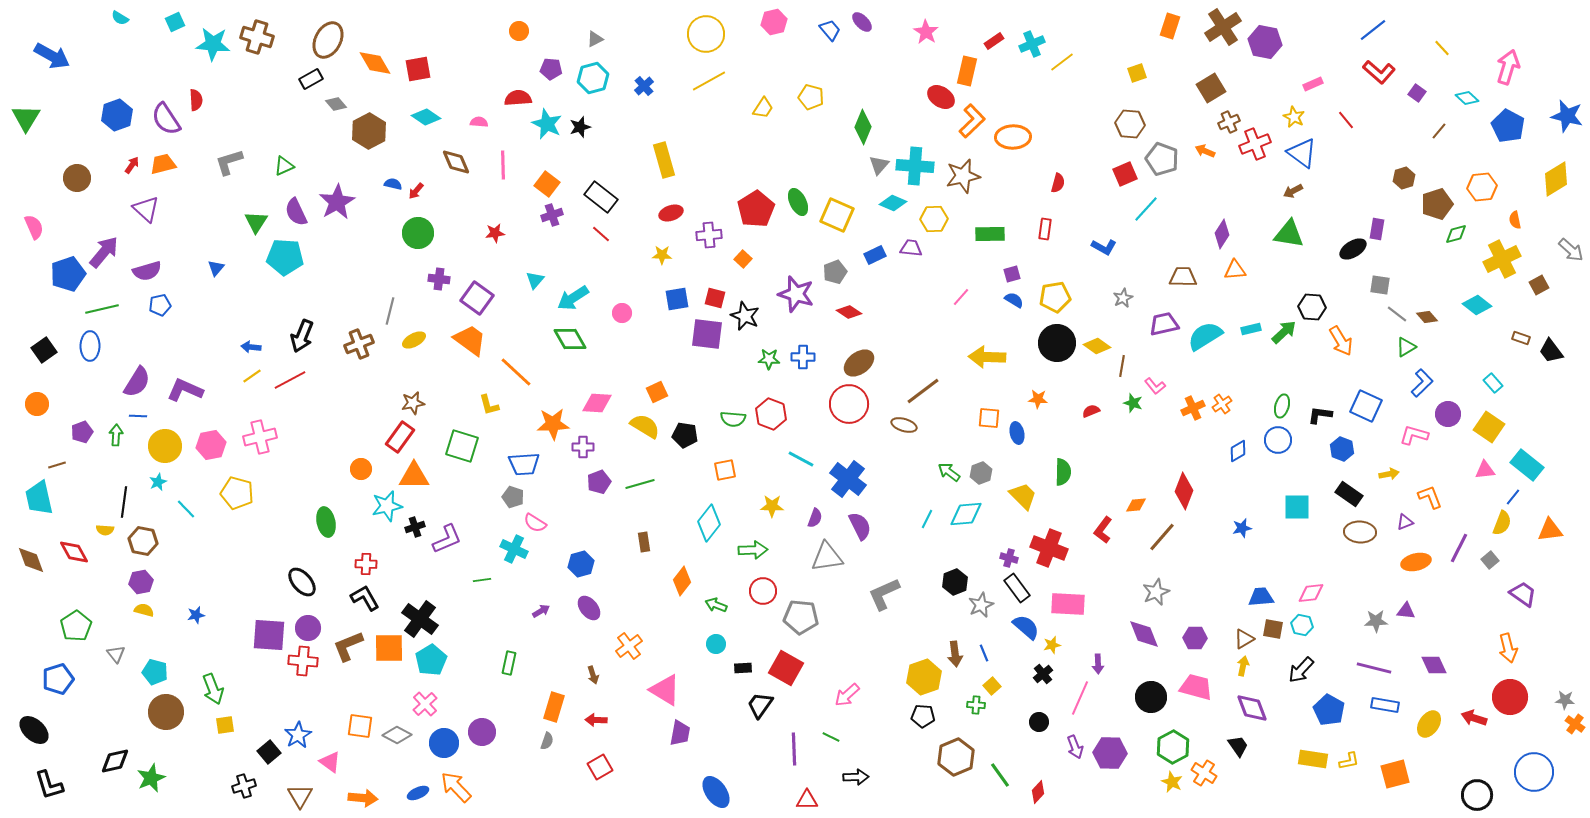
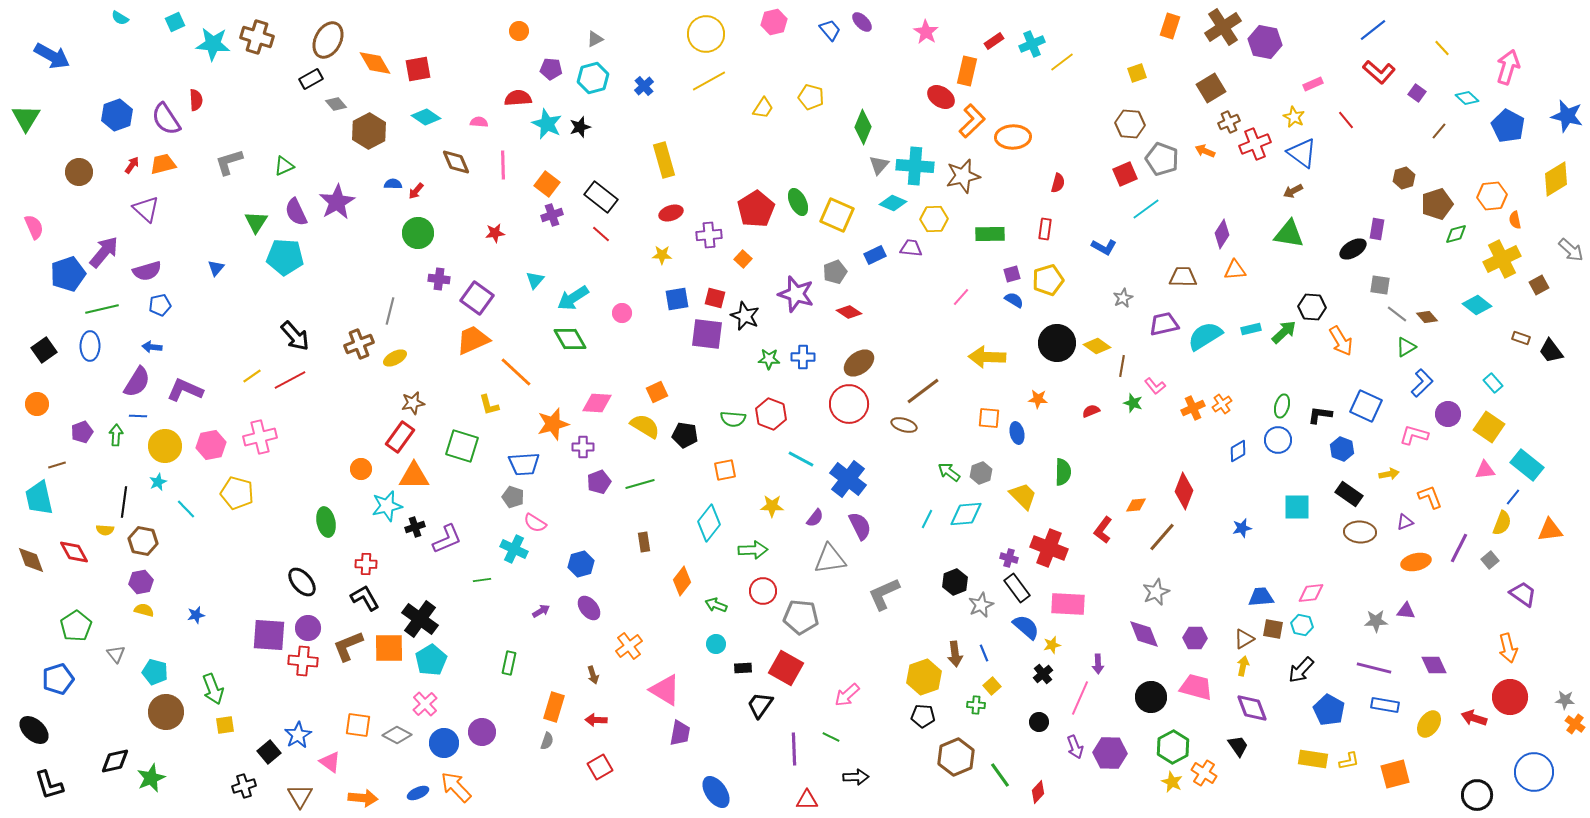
brown circle at (77, 178): moved 2 px right, 6 px up
blue semicircle at (393, 184): rotated 12 degrees counterclockwise
orange hexagon at (1482, 187): moved 10 px right, 9 px down
cyan line at (1146, 209): rotated 12 degrees clockwise
yellow pentagon at (1055, 297): moved 7 px left, 17 px up; rotated 8 degrees counterclockwise
black arrow at (302, 336): moved 7 px left; rotated 64 degrees counterclockwise
yellow ellipse at (414, 340): moved 19 px left, 18 px down
orange trapezoid at (470, 340): moved 3 px right; rotated 60 degrees counterclockwise
blue arrow at (251, 347): moved 99 px left
orange star at (553, 424): rotated 12 degrees counterclockwise
purple semicircle at (815, 518): rotated 18 degrees clockwise
gray triangle at (827, 557): moved 3 px right, 2 px down
orange square at (360, 726): moved 2 px left, 1 px up
